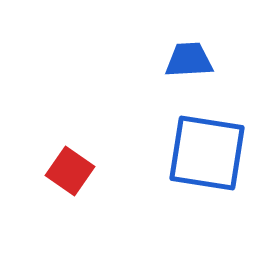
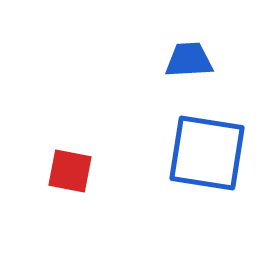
red square: rotated 24 degrees counterclockwise
